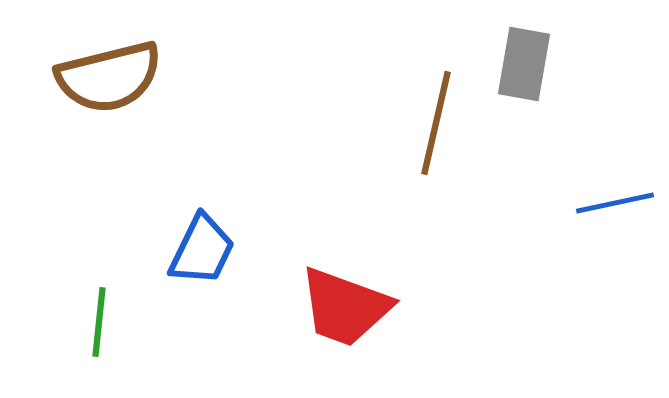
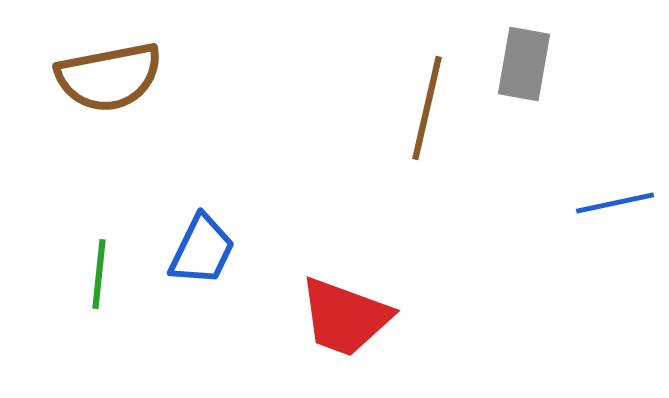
brown semicircle: rotated 3 degrees clockwise
brown line: moved 9 px left, 15 px up
red trapezoid: moved 10 px down
green line: moved 48 px up
